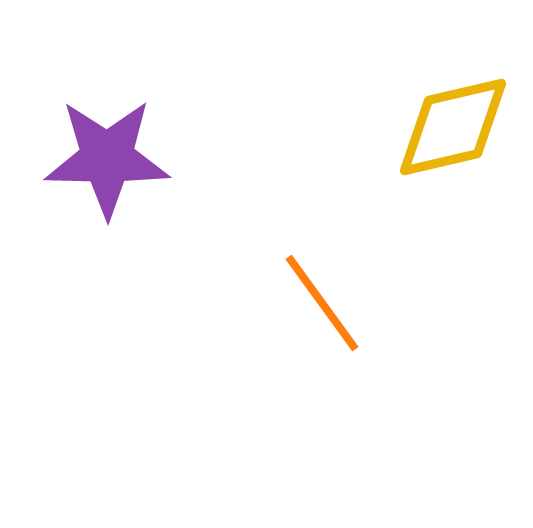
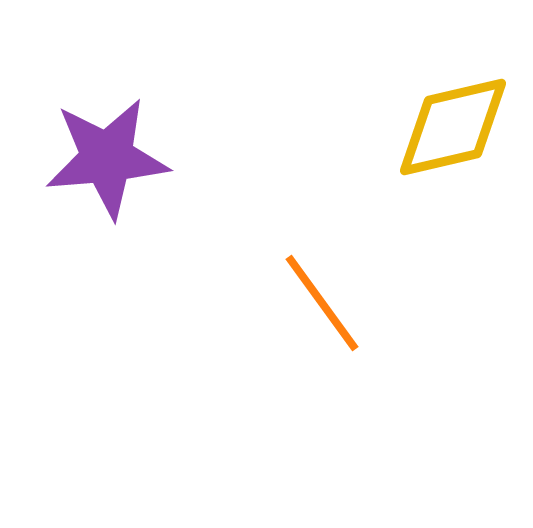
purple star: rotated 6 degrees counterclockwise
